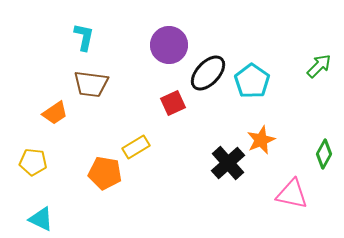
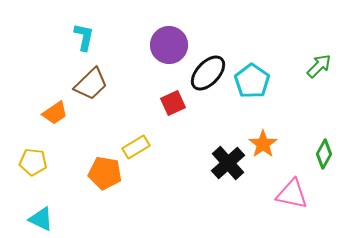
brown trapezoid: rotated 51 degrees counterclockwise
orange star: moved 2 px right, 4 px down; rotated 12 degrees counterclockwise
